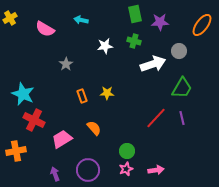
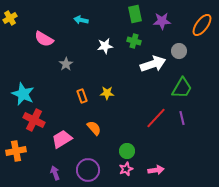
purple star: moved 2 px right, 1 px up
pink semicircle: moved 1 px left, 10 px down
purple arrow: moved 1 px up
